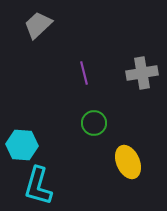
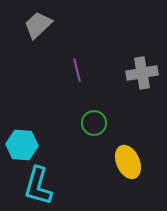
purple line: moved 7 px left, 3 px up
